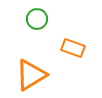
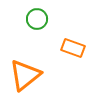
orange triangle: moved 6 px left; rotated 8 degrees counterclockwise
